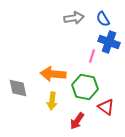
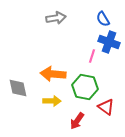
gray arrow: moved 18 px left
yellow arrow: rotated 96 degrees counterclockwise
